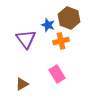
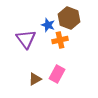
orange cross: moved 1 px left, 1 px up
pink rectangle: rotated 60 degrees clockwise
brown triangle: moved 13 px right, 5 px up
